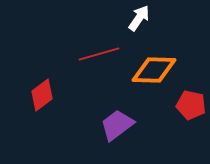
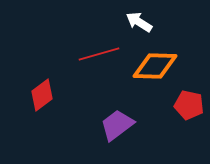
white arrow: moved 4 px down; rotated 92 degrees counterclockwise
orange diamond: moved 1 px right, 4 px up
red pentagon: moved 2 px left
